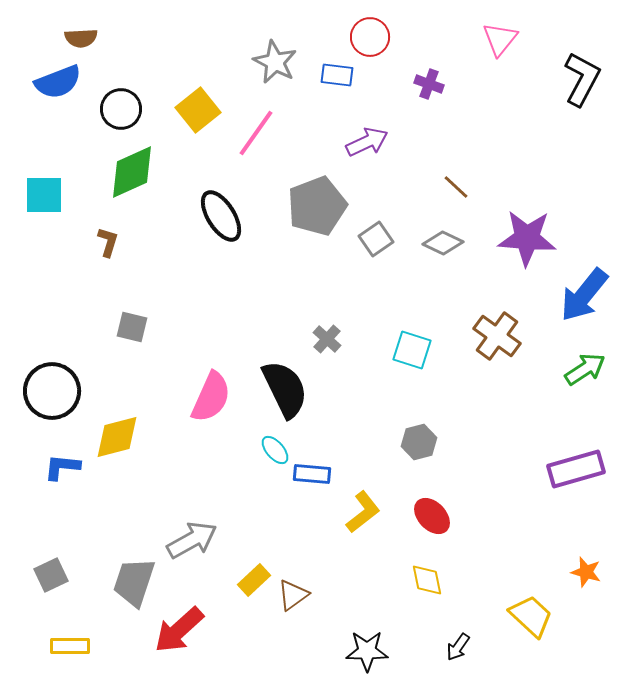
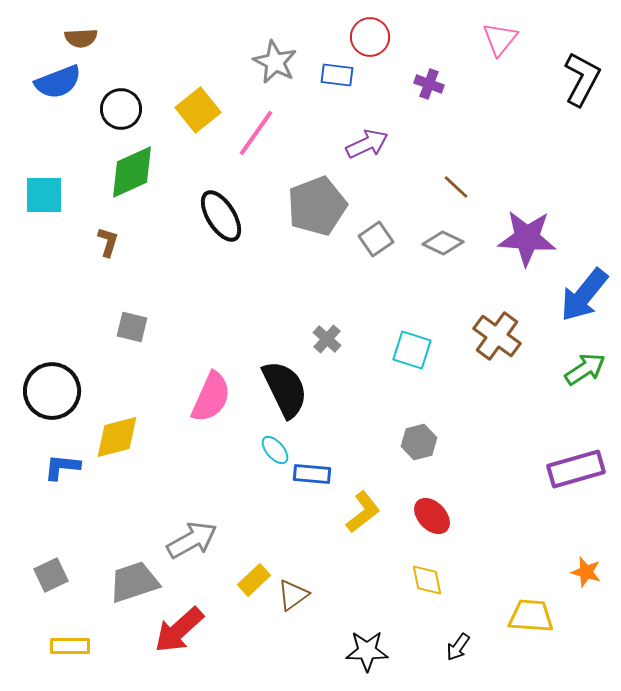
purple arrow at (367, 142): moved 2 px down
gray trapezoid at (134, 582): rotated 54 degrees clockwise
yellow trapezoid at (531, 616): rotated 39 degrees counterclockwise
